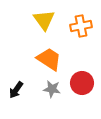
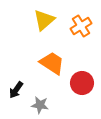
yellow triangle: rotated 25 degrees clockwise
orange cross: rotated 20 degrees counterclockwise
orange trapezoid: moved 3 px right, 4 px down
gray star: moved 12 px left, 16 px down
